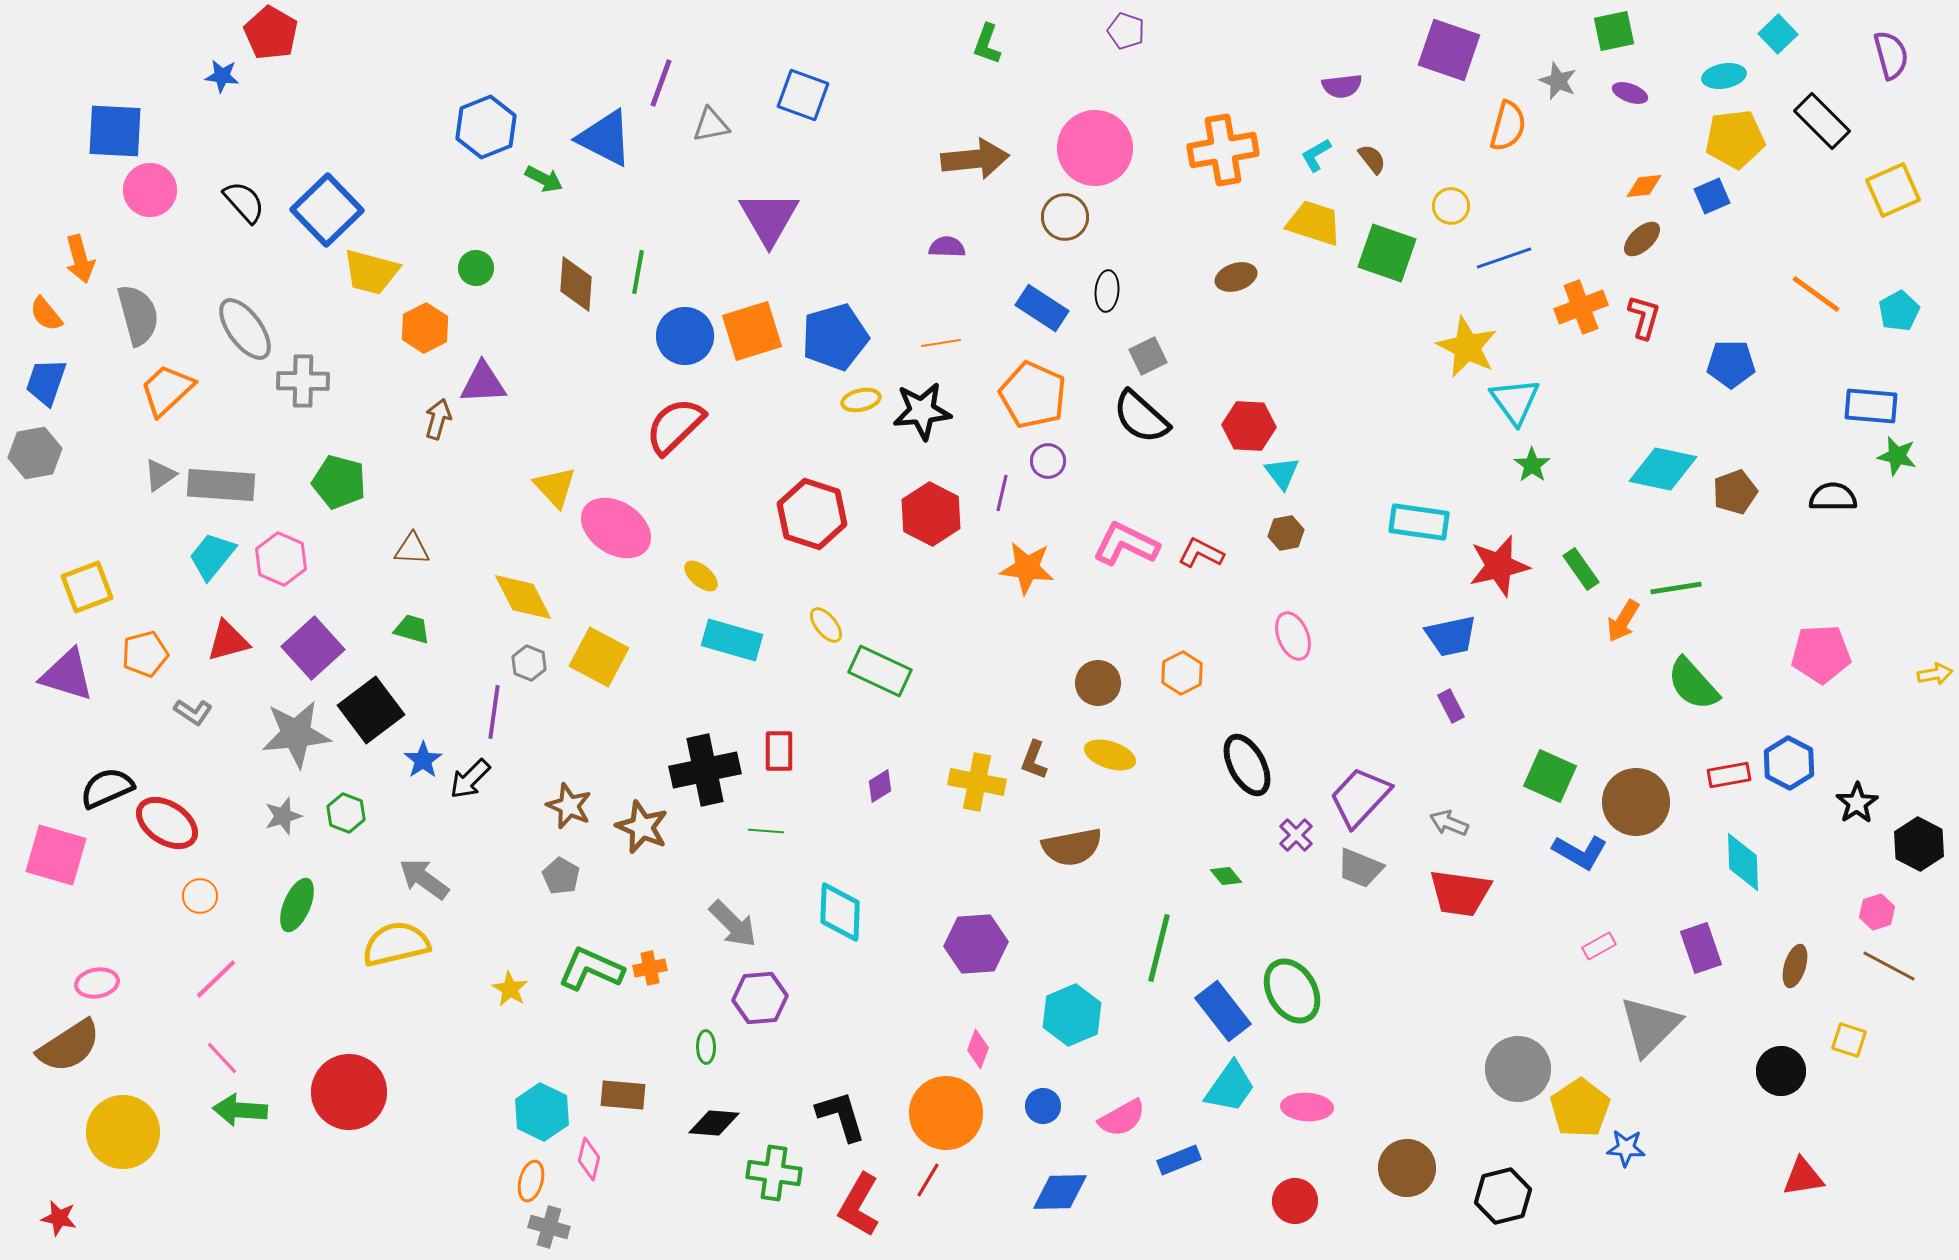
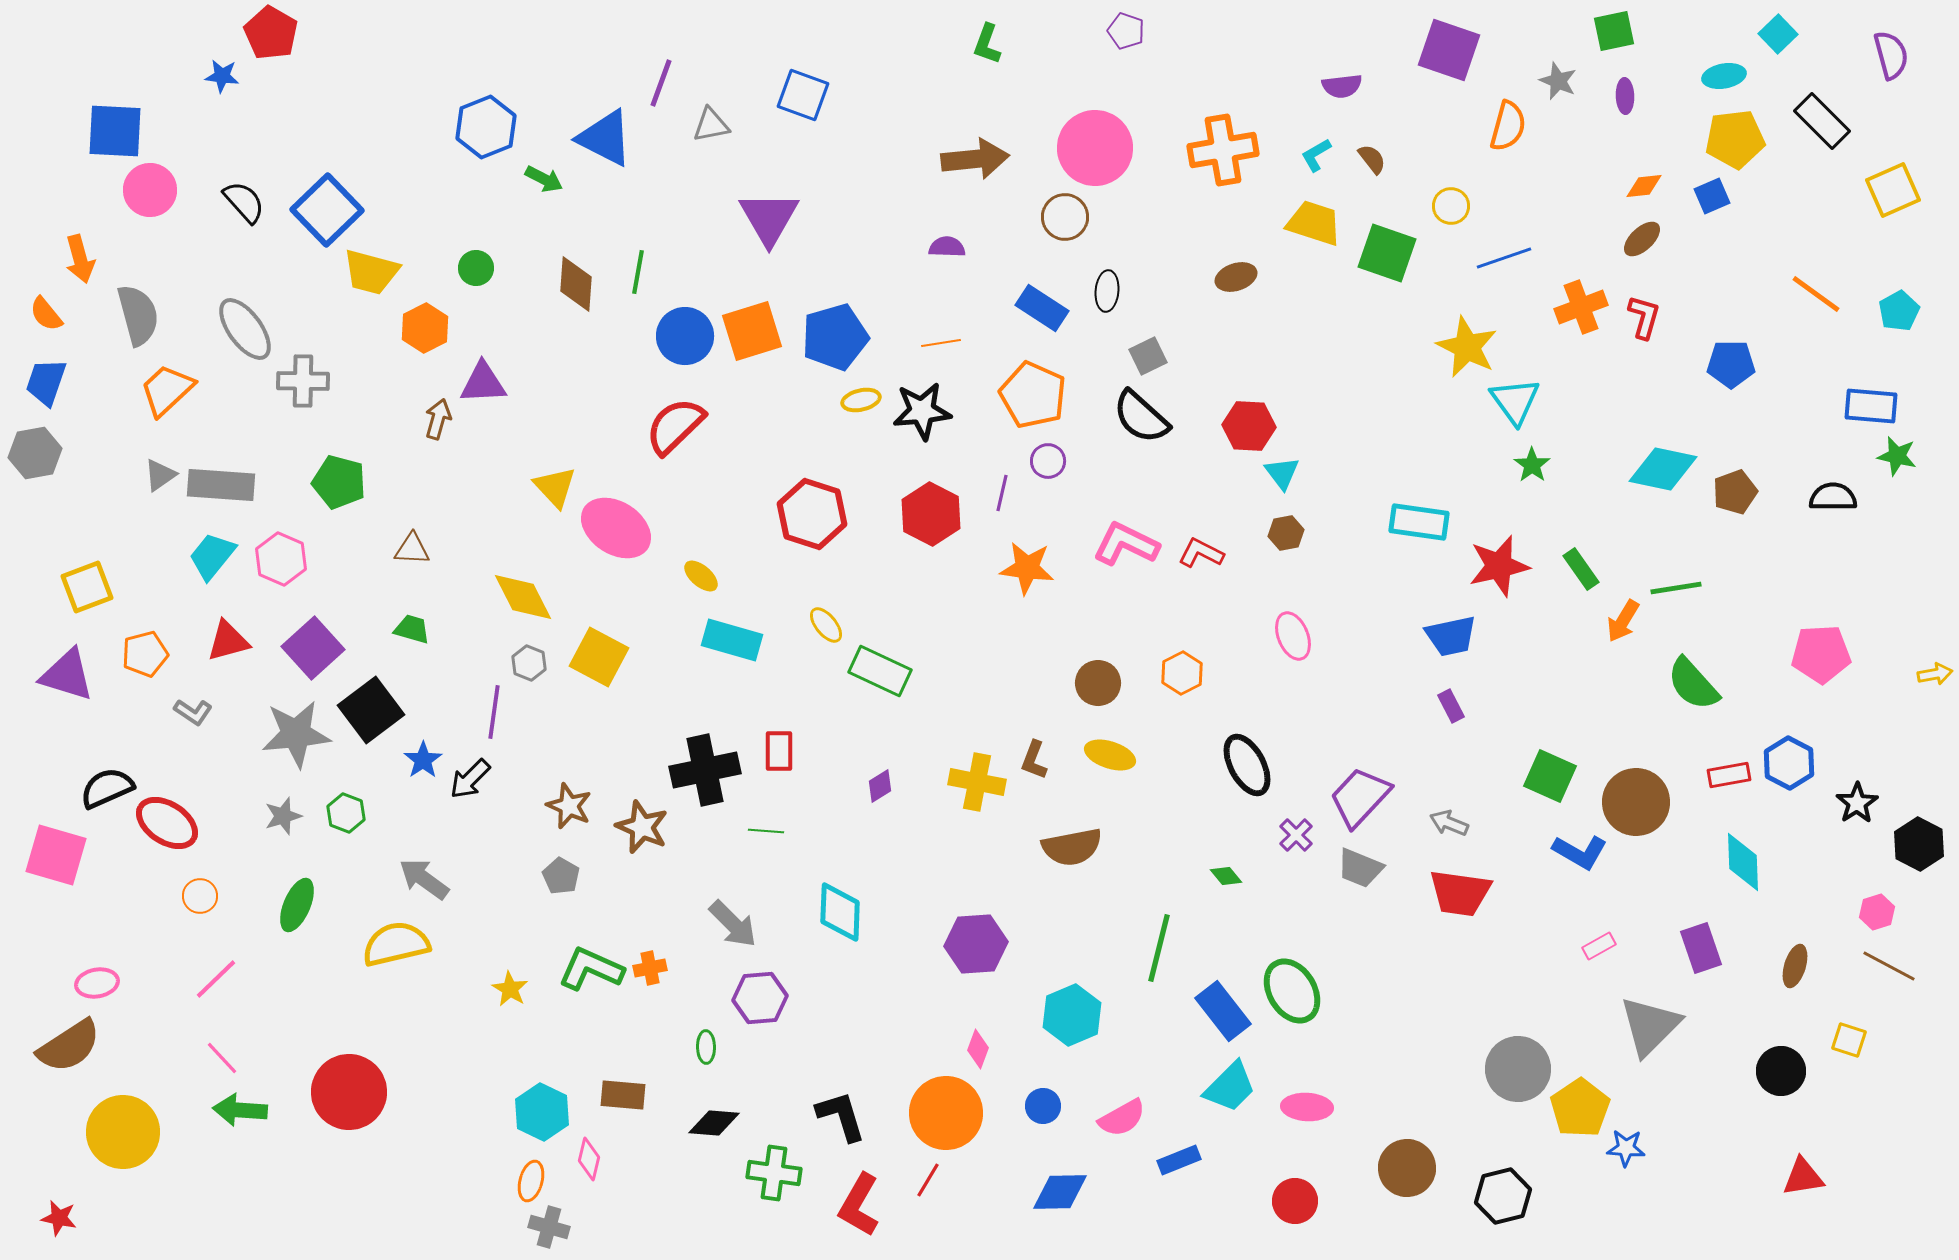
purple ellipse at (1630, 93): moved 5 px left, 3 px down; rotated 68 degrees clockwise
cyan trapezoid at (1230, 1087): rotated 10 degrees clockwise
